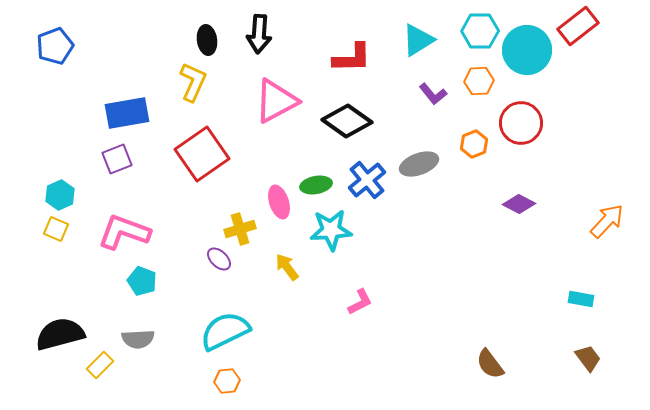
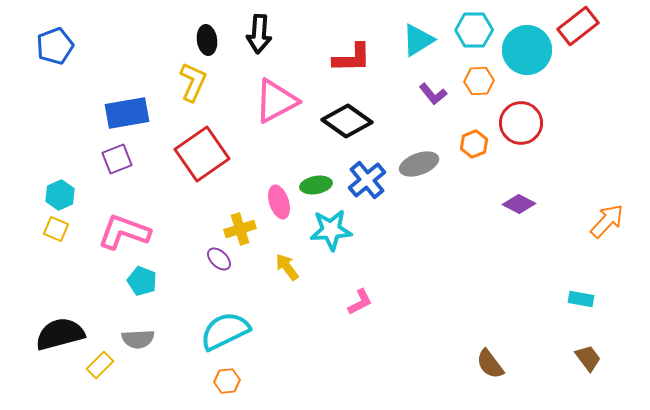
cyan hexagon at (480, 31): moved 6 px left, 1 px up
